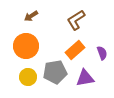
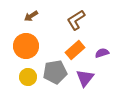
purple semicircle: rotated 88 degrees counterclockwise
purple triangle: rotated 42 degrees counterclockwise
